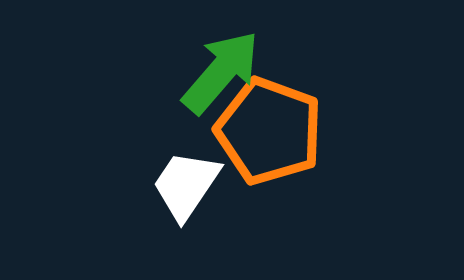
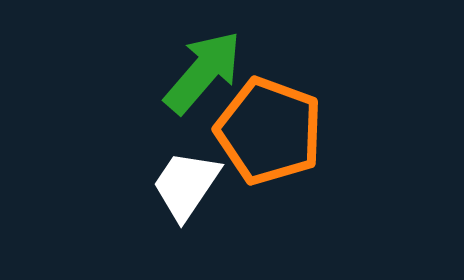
green arrow: moved 18 px left
